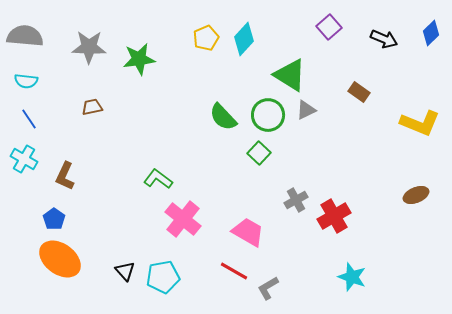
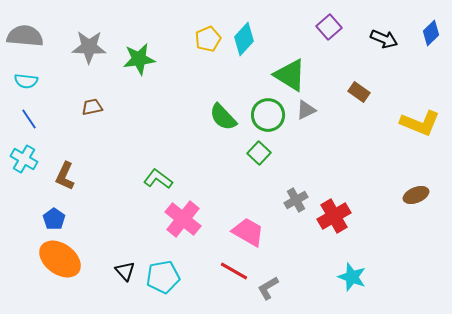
yellow pentagon: moved 2 px right, 1 px down
